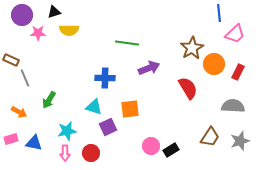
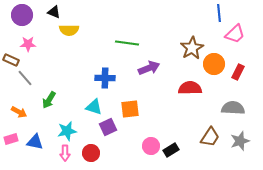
black triangle: rotated 40 degrees clockwise
pink star: moved 10 px left, 11 px down
gray line: rotated 18 degrees counterclockwise
red semicircle: moved 2 px right; rotated 60 degrees counterclockwise
gray semicircle: moved 2 px down
blue triangle: moved 1 px right, 1 px up
